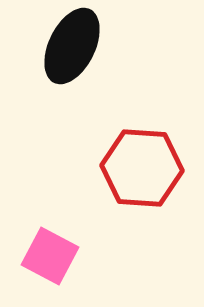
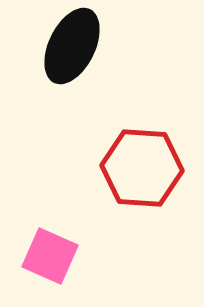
pink square: rotated 4 degrees counterclockwise
